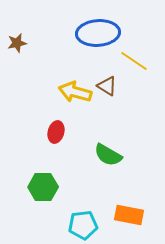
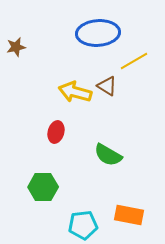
brown star: moved 1 px left, 4 px down
yellow line: rotated 64 degrees counterclockwise
